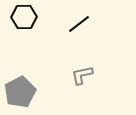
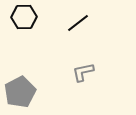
black line: moved 1 px left, 1 px up
gray L-shape: moved 1 px right, 3 px up
